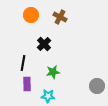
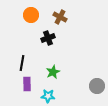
black cross: moved 4 px right, 6 px up; rotated 24 degrees clockwise
black line: moved 1 px left
green star: rotated 16 degrees counterclockwise
